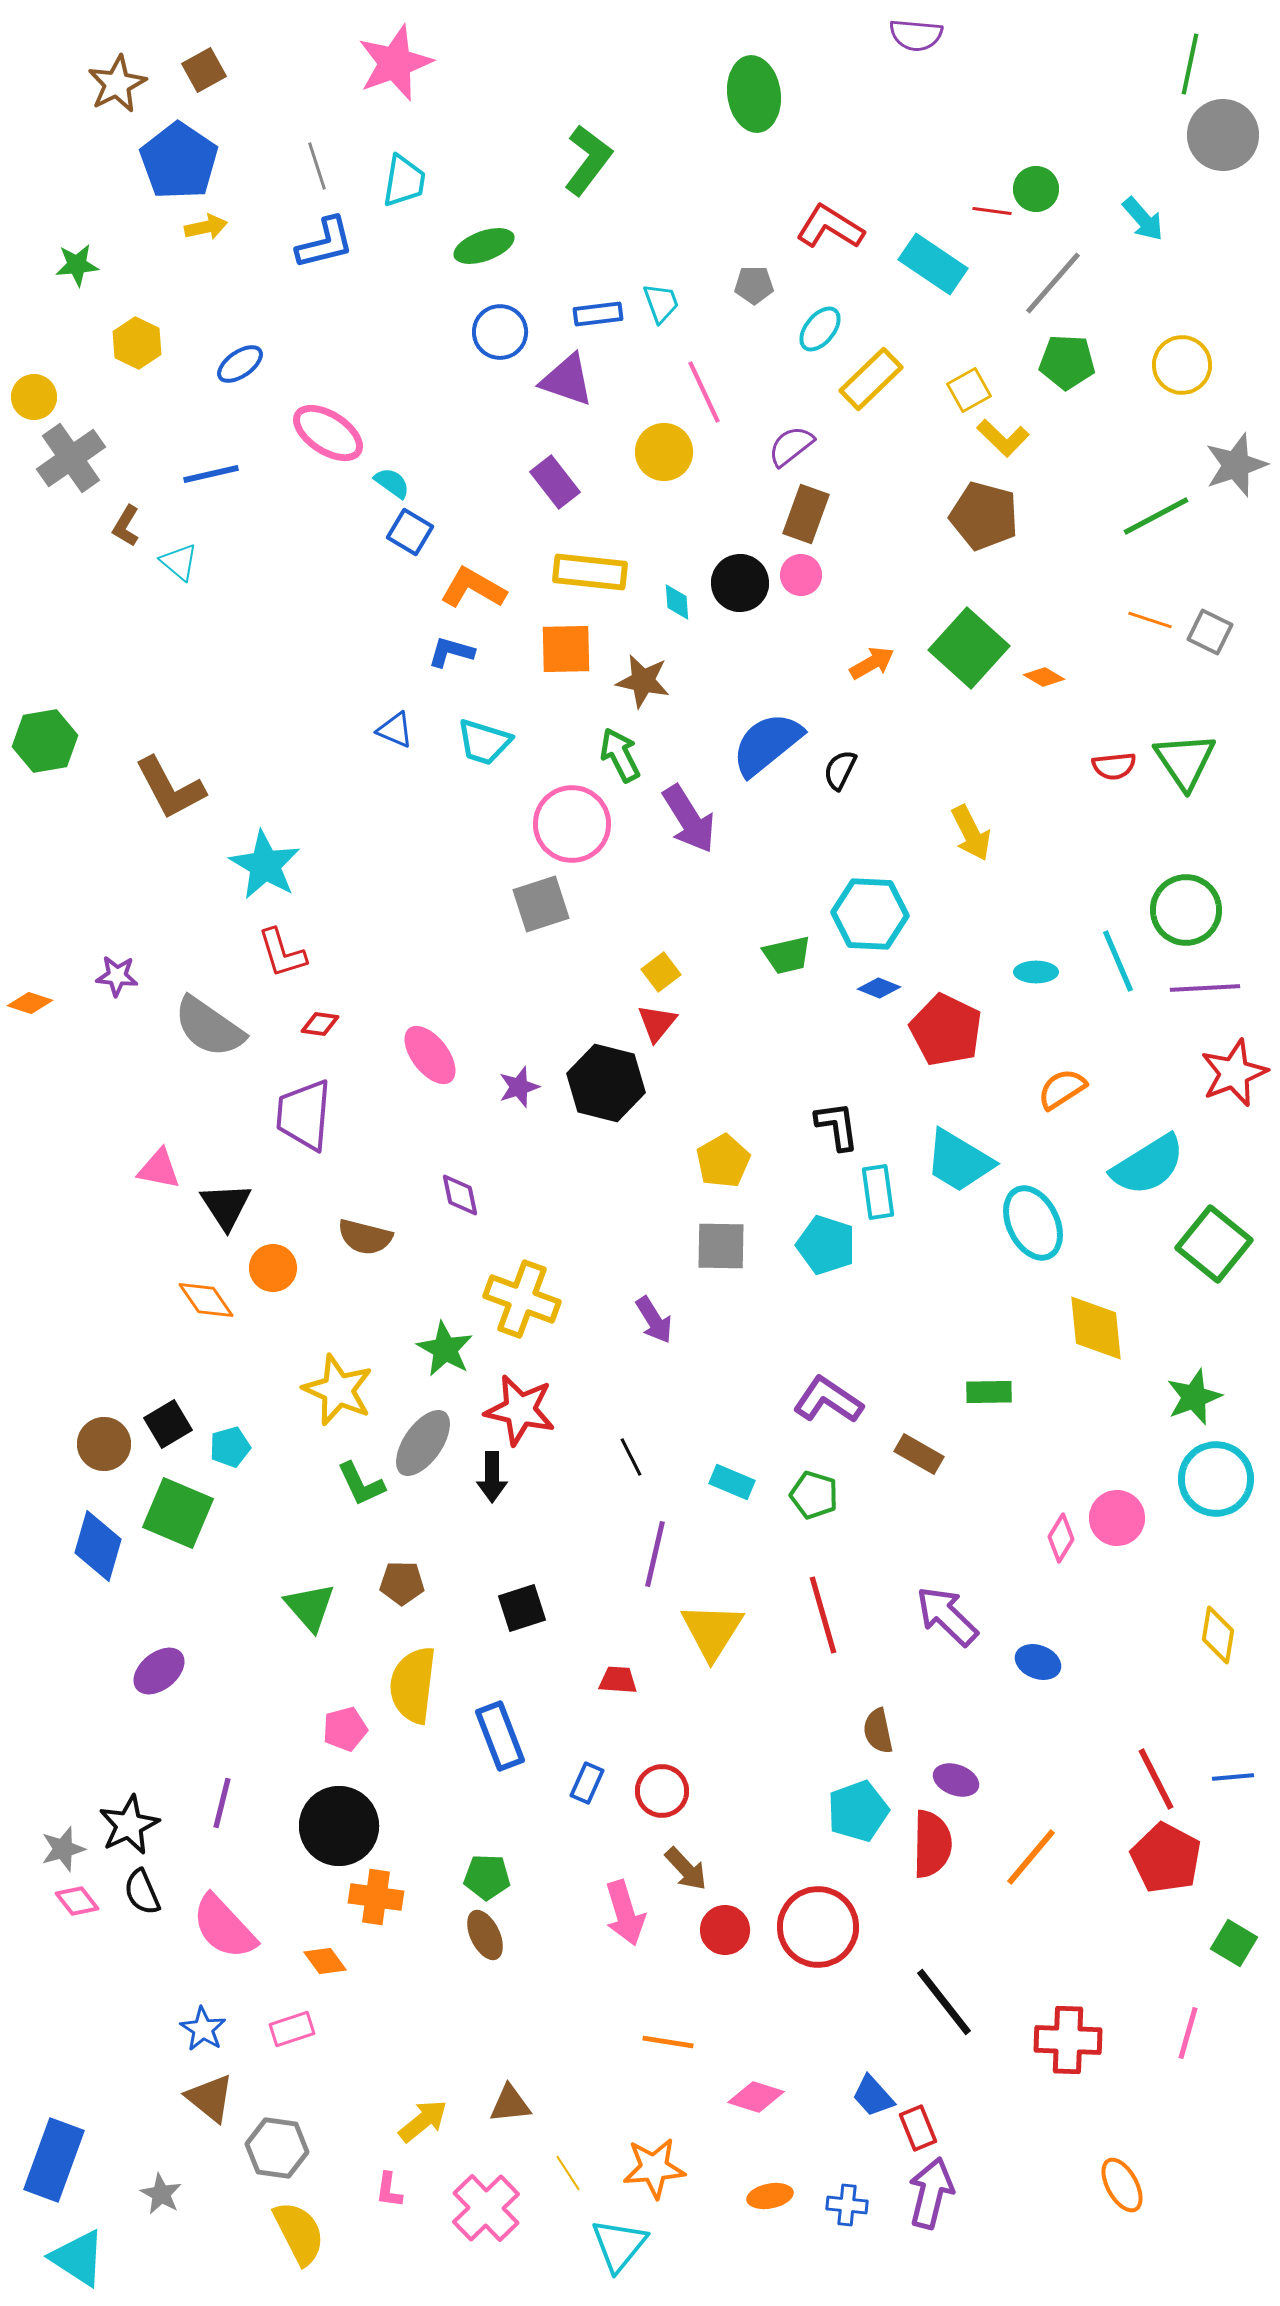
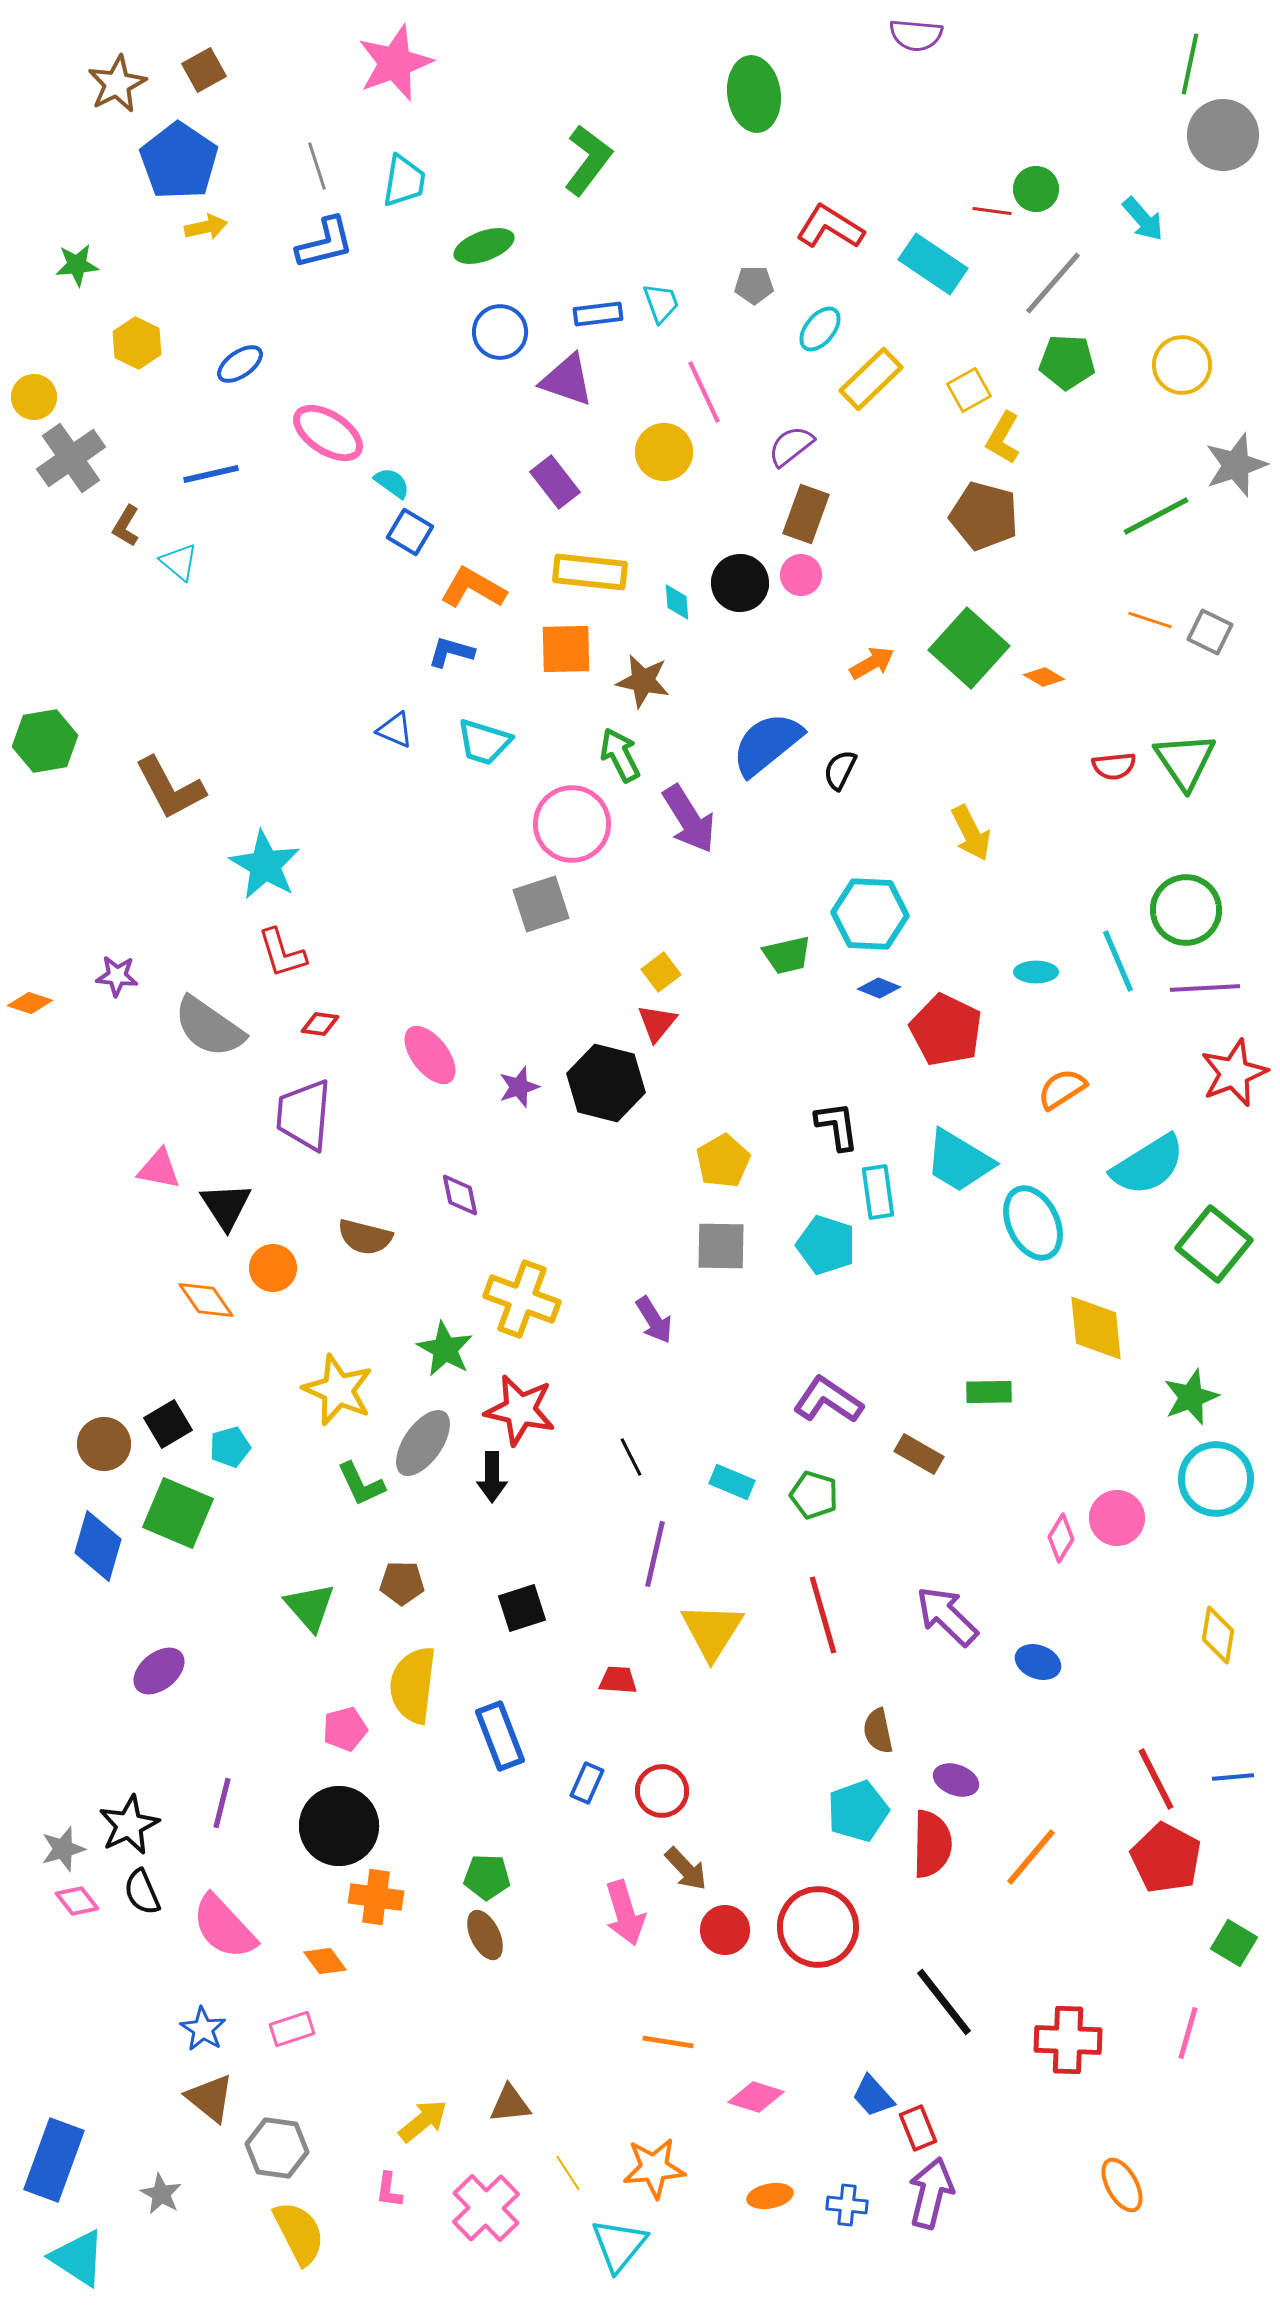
yellow L-shape at (1003, 438): rotated 76 degrees clockwise
green star at (1194, 1397): moved 3 px left
